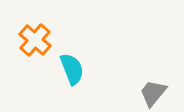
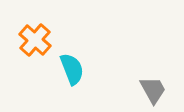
gray trapezoid: moved 3 px up; rotated 112 degrees clockwise
